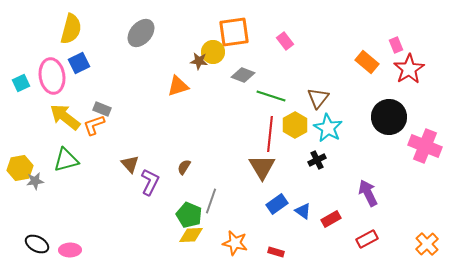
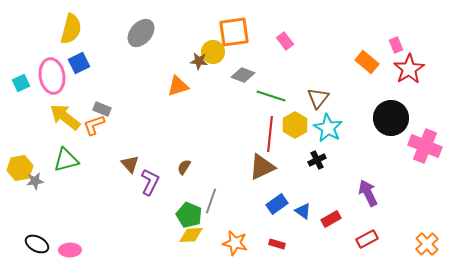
black circle at (389, 117): moved 2 px right, 1 px down
brown triangle at (262, 167): rotated 36 degrees clockwise
red rectangle at (276, 252): moved 1 px right, 8 px up
